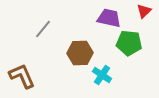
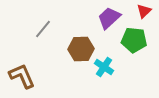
purple trapezoid: rotated 55 degrees counterclockwise
green pentagon: moved 5 px right, 3 px up
brown hexagon: moved 1 px right, 4 px up
cyan cross: moved 2 px right, 8 px up
